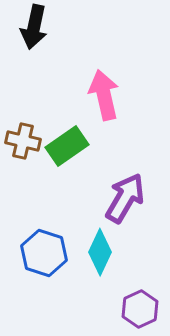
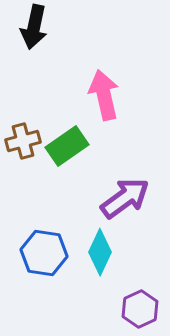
brown cross: rotated 28 degrees counterclockwise
purple arrow: rotated 24 degrees clockwise
blue hexagon: rotated 9 degrees counterclockwise
